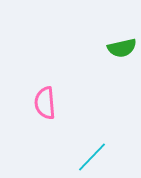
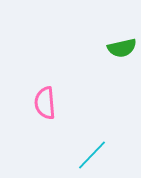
cyan line: moved 2 px up
